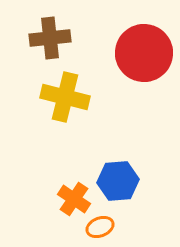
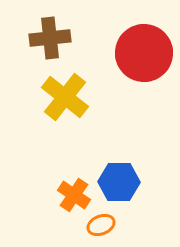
yellow cross: rotated 24 degrees clockwise
blue hexagon: moved 1 px right, 1 px down; rotated 6 degrees clockwise
orange cross: moved 4 px up
orange ellipse: moved 1 px right, 2 px up
